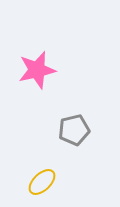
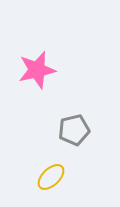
yellow ellipse: moved 9 px right, 5 px up
